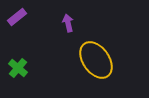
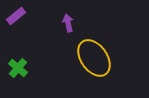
purple rectangle: moved 1 px left, 1 px up
yellow ellipse: moved 2 px left, 2 px up
